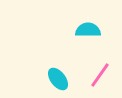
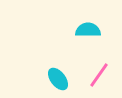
pink line: moved 1 px left
